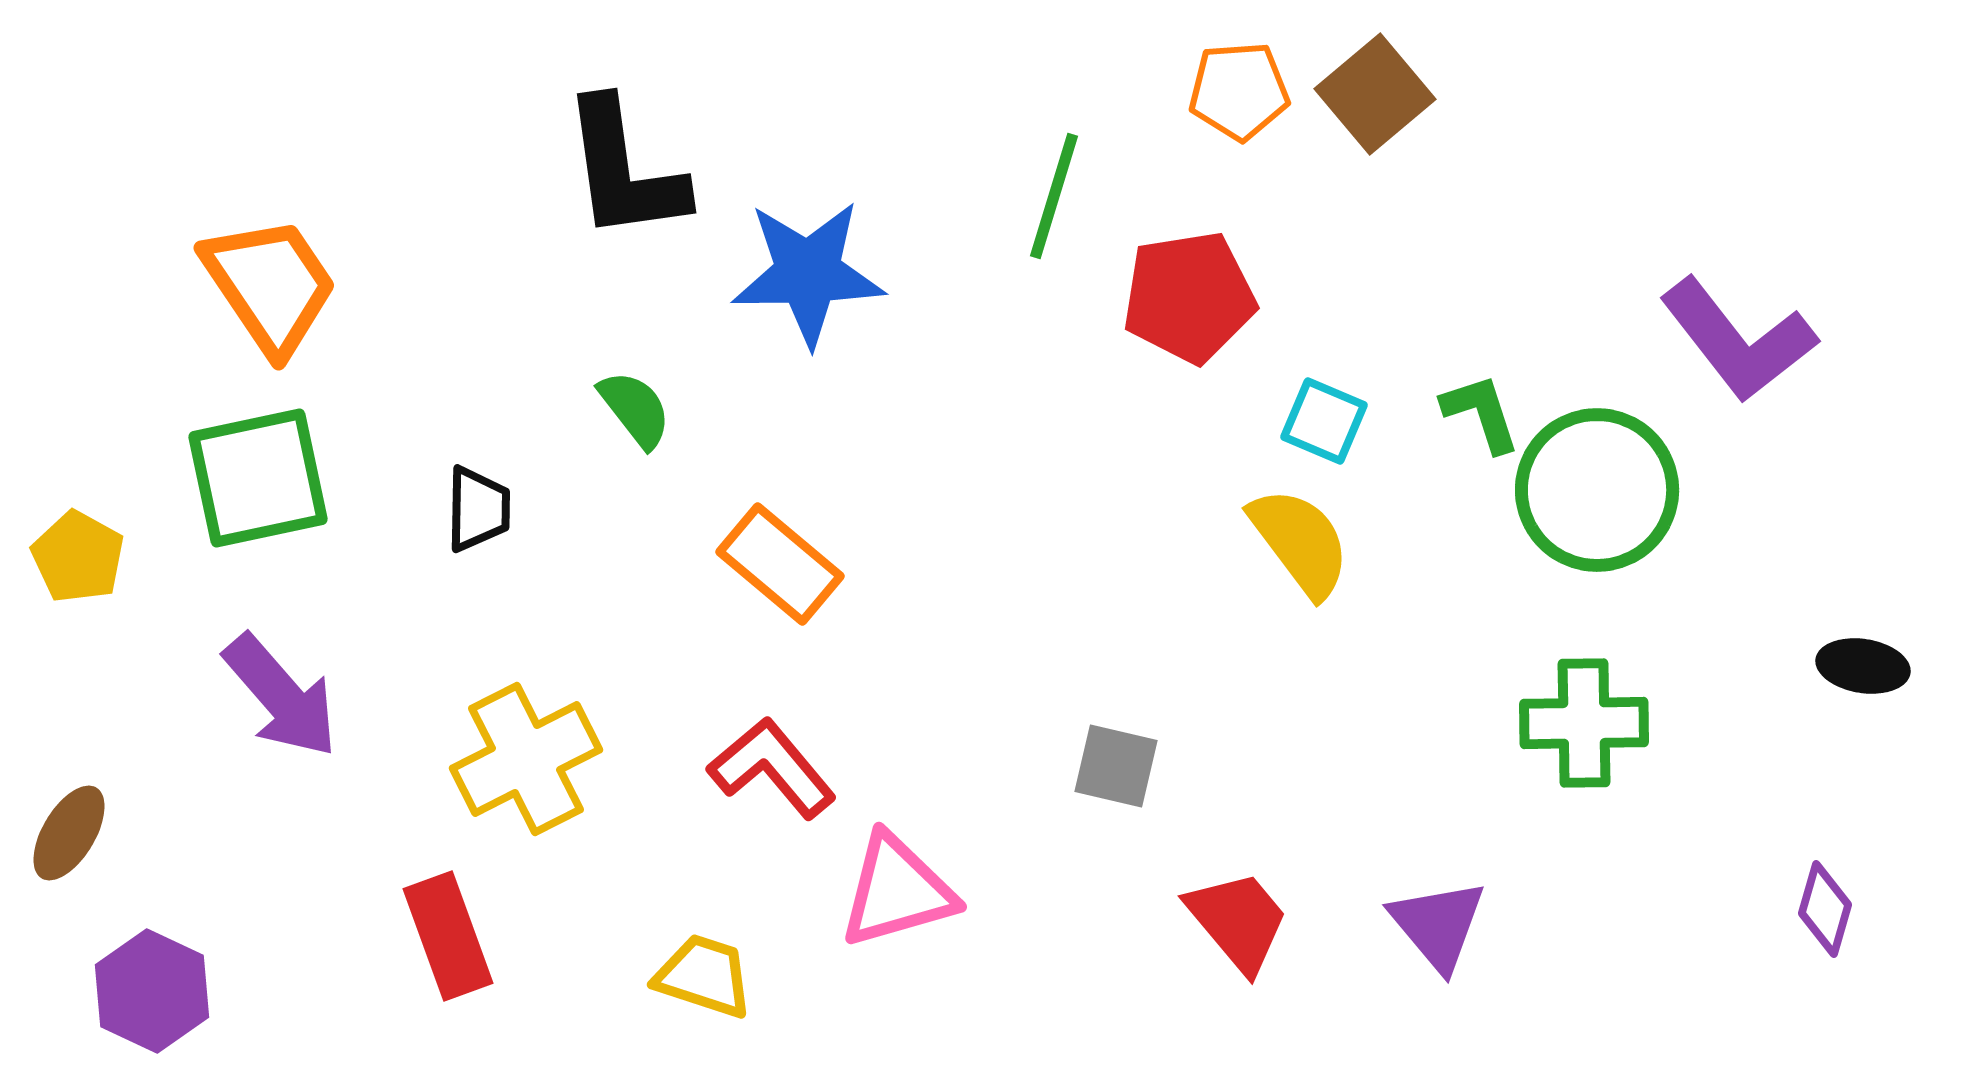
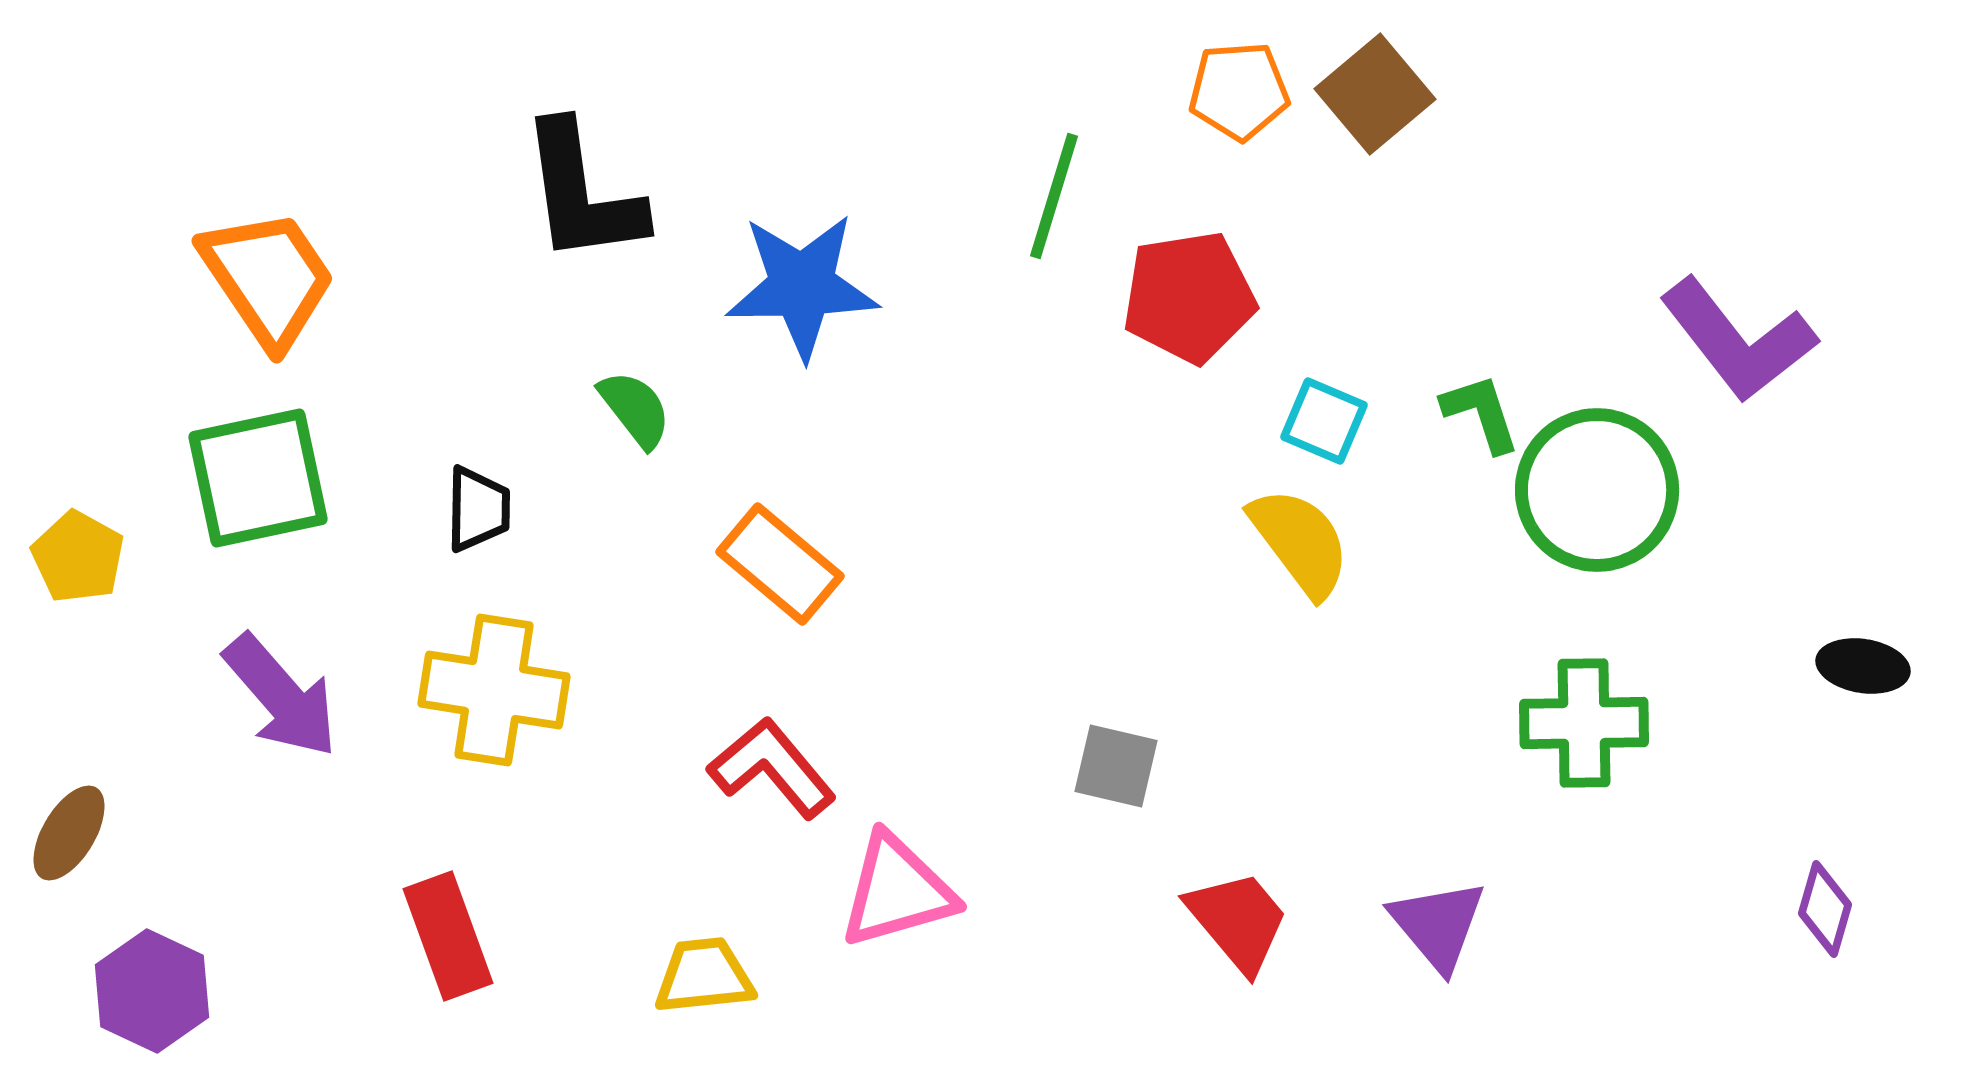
black L-shape: moved 42 px left, 23 px down
blue star: moved 6 px left, 13 px down
orange trapezoid: moved 2 px left, 7 px up
yellow cross: moved 32 px left, 69 px up; rotated 36 degrees clockwise
yellow trapezoid: rotated 24 degrees counterclockwise
